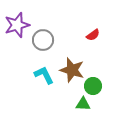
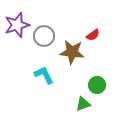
gray circle: moved 1 px right, 4 px up
brown star: moved 18 px up; rotated 10 degrees counterclockwise
green circle: moved 4 px right, 1 px up
green triangle: rotated 21 degrees counterclockwise
